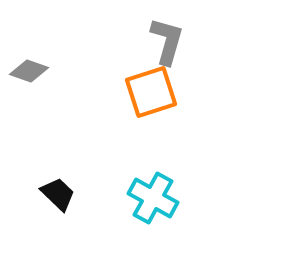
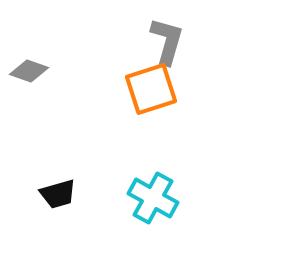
orange square: moved 3 px up
black trapezoid: rotated 120 degrees clockwise
